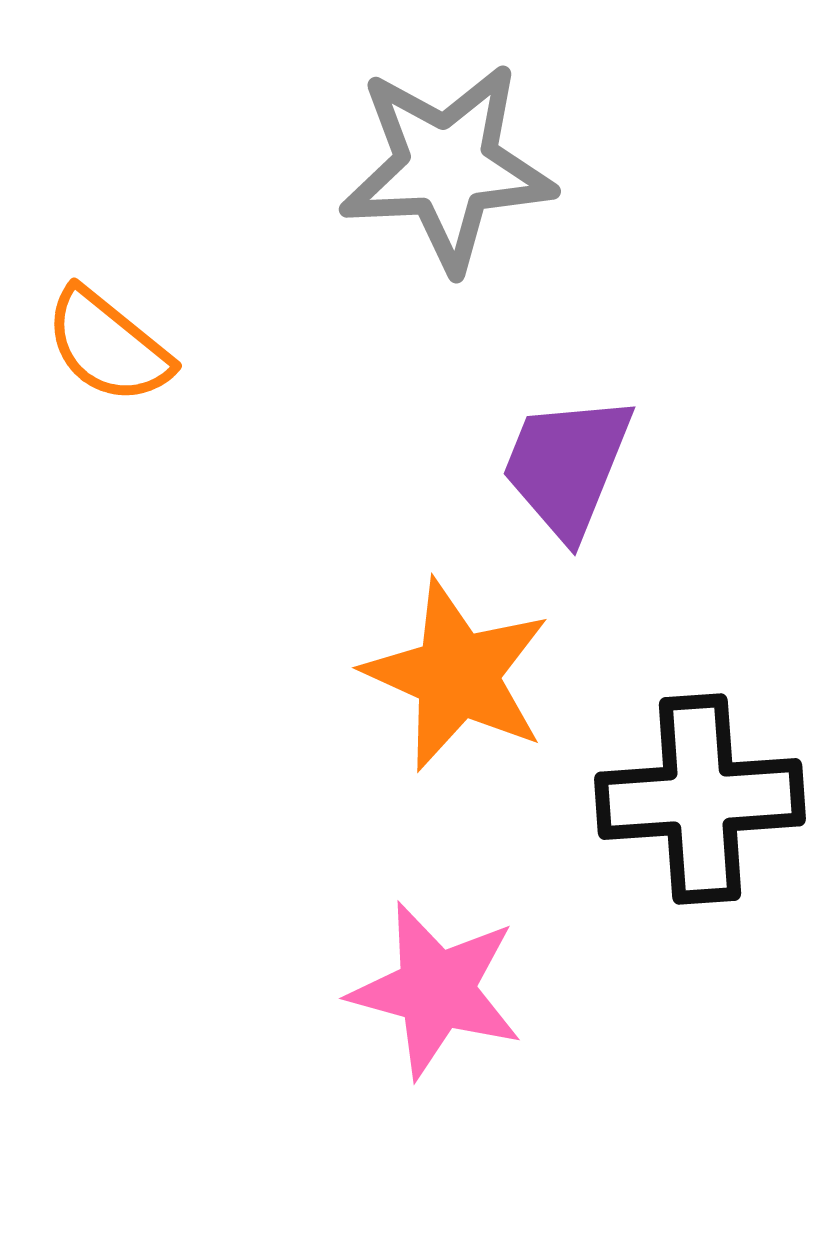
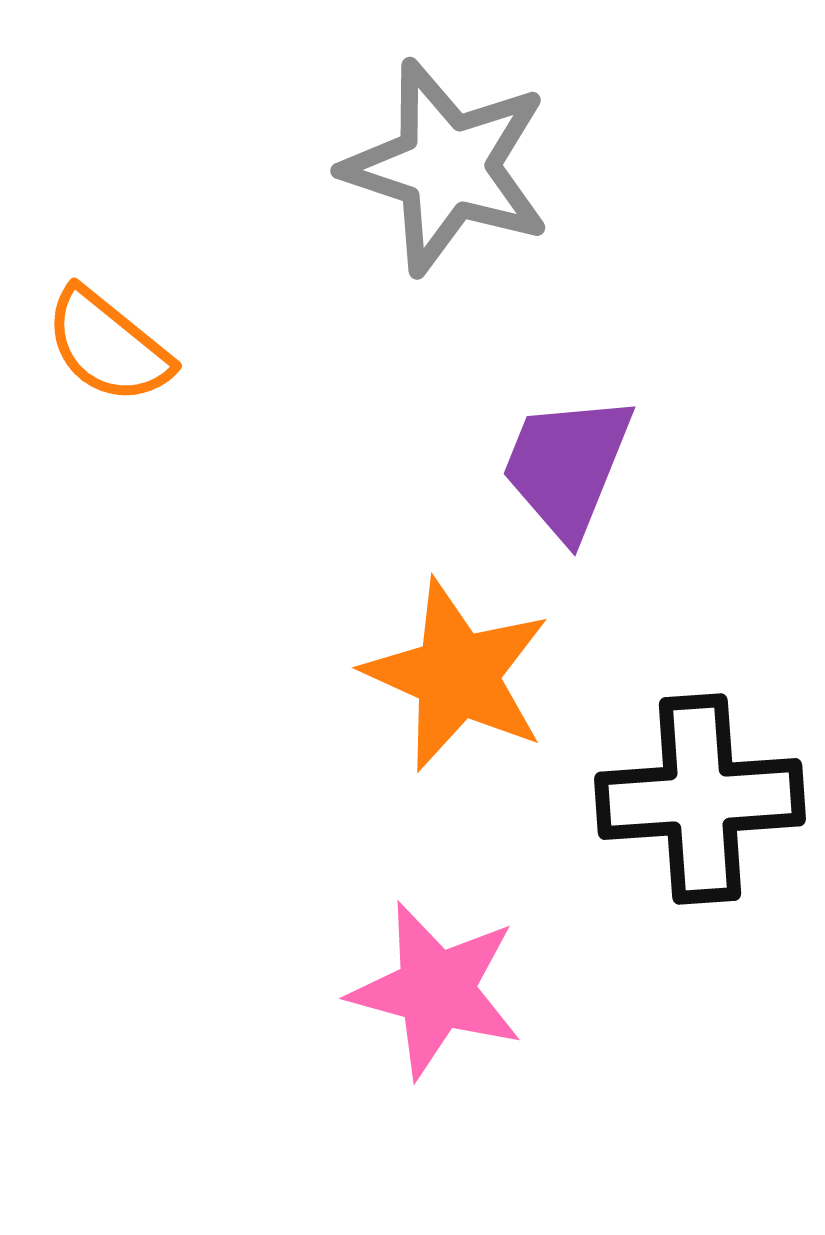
gray star: rotated 21 degrees clockwise
